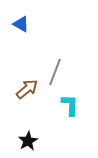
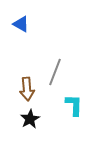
brown arrow: rotated 125 degrees clockwise
cyan L-shape: moved 4 px right
black star: moved 2 px right, 22 px up
